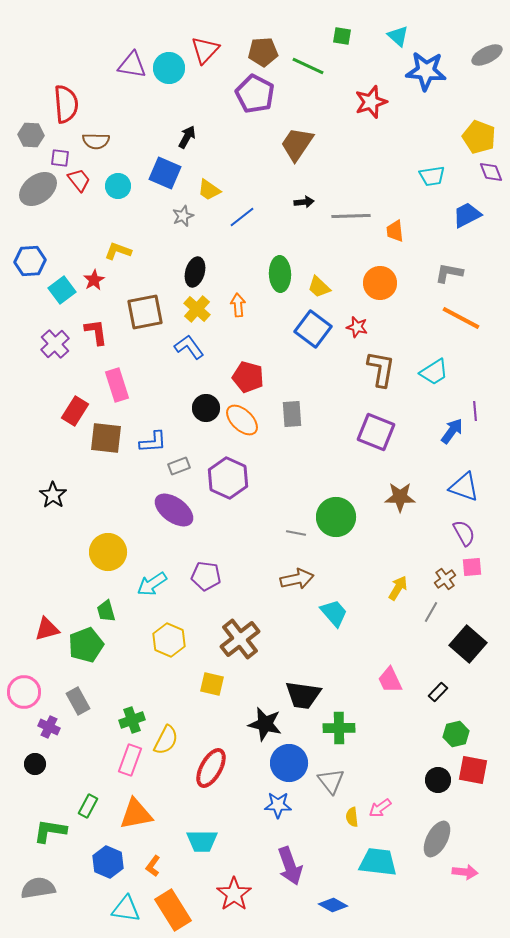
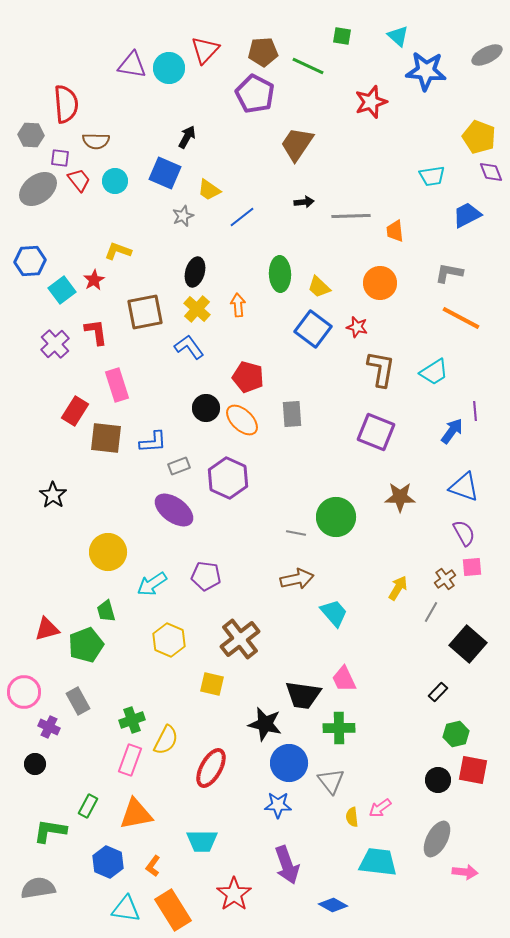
cyan circle at (118, 186): moved 3 px left, 5 px up
pink trapezoid at (390, 680): moved 46 px left, 1 px up
purple arrow at (290, 866): moved 3 px left, 1 px up
